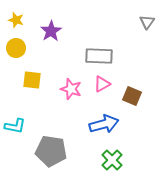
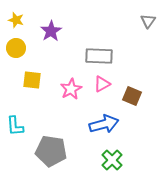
gray triangle: moved 1 px right, 1 px up
pink star: rotated 25 degrees clockwise
cyan L-shape: rotated 75 degrees clockwise
